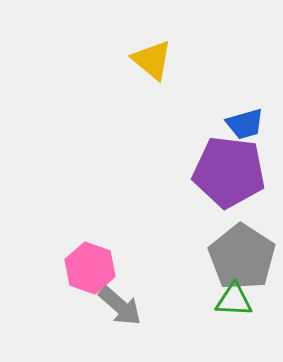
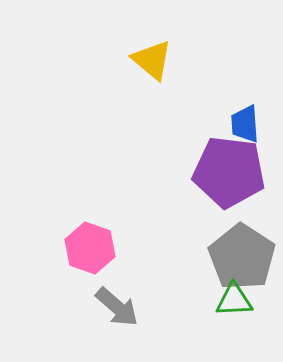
blue trapezoid: rotated 102 degrees clockwise
pink hexagon: moved 20 px up
green triangle: rotated 6 degrees counterclockwise
gray arrow: moved 3 px left, 1 px down
